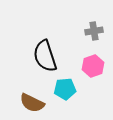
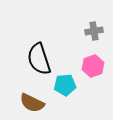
black semicircle: moved 6 px left, 3 px down
cyan pentagon: moved 4 px up
